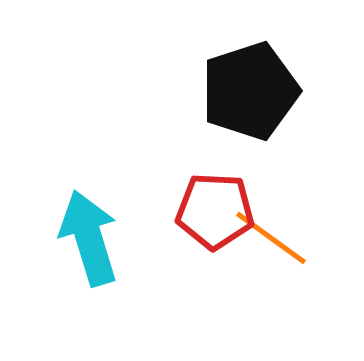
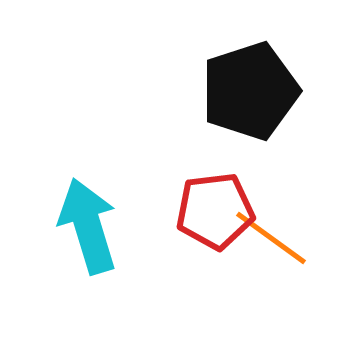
red pentagon: rotated 10 degrees counterclockwise
cyan arrow: moved 1 px left, 12 px up
